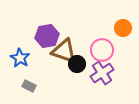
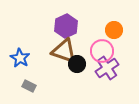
orange circle: moved 9 px left, 2 px down
purple hexagon: moved 19 px right, 10 px up; rotated 15 degrees counterclockwise
pink circle: moved 1 px down
purple cross: moved 5 px right, 5 px up
